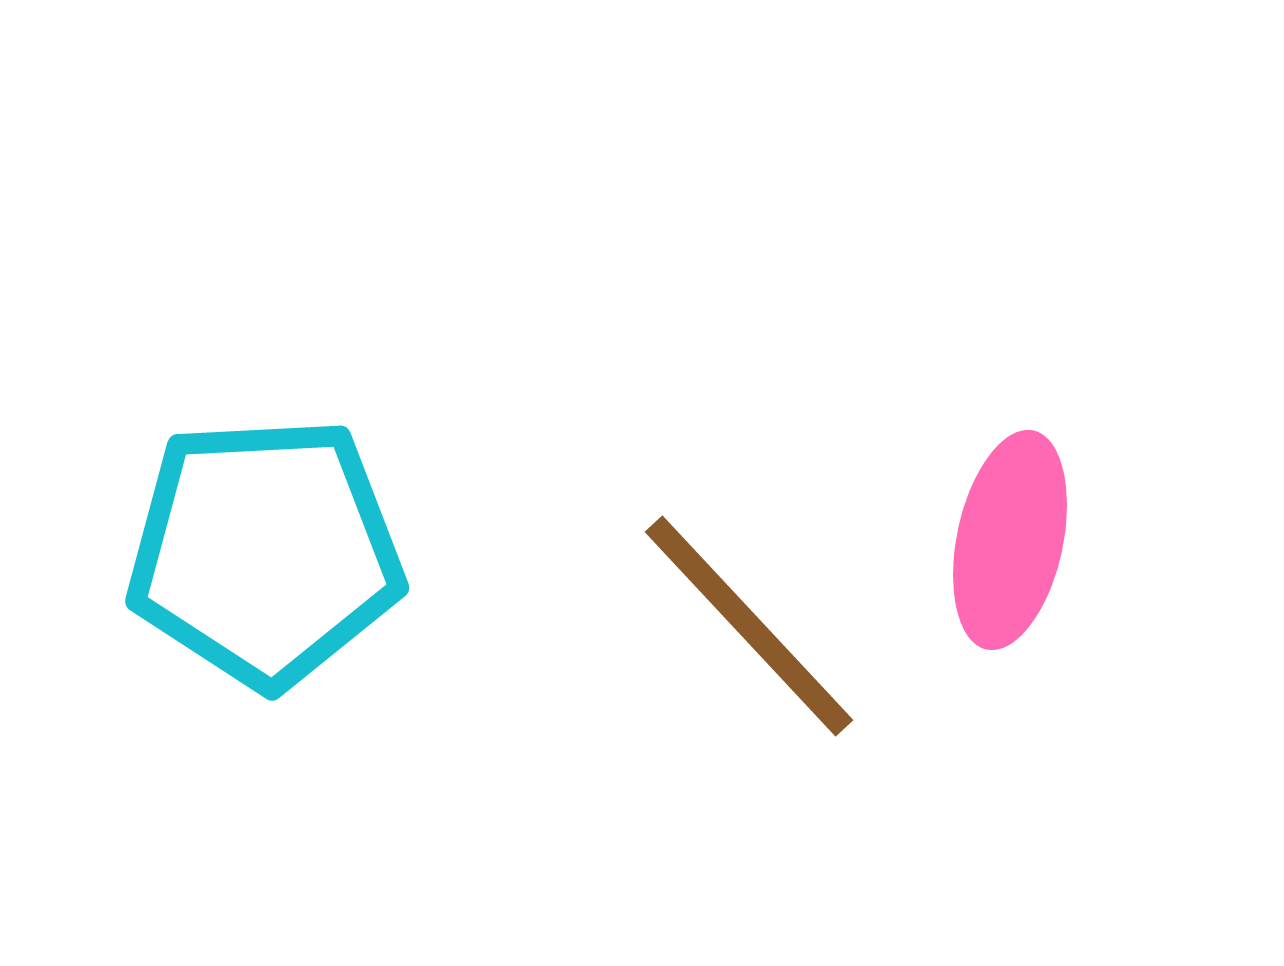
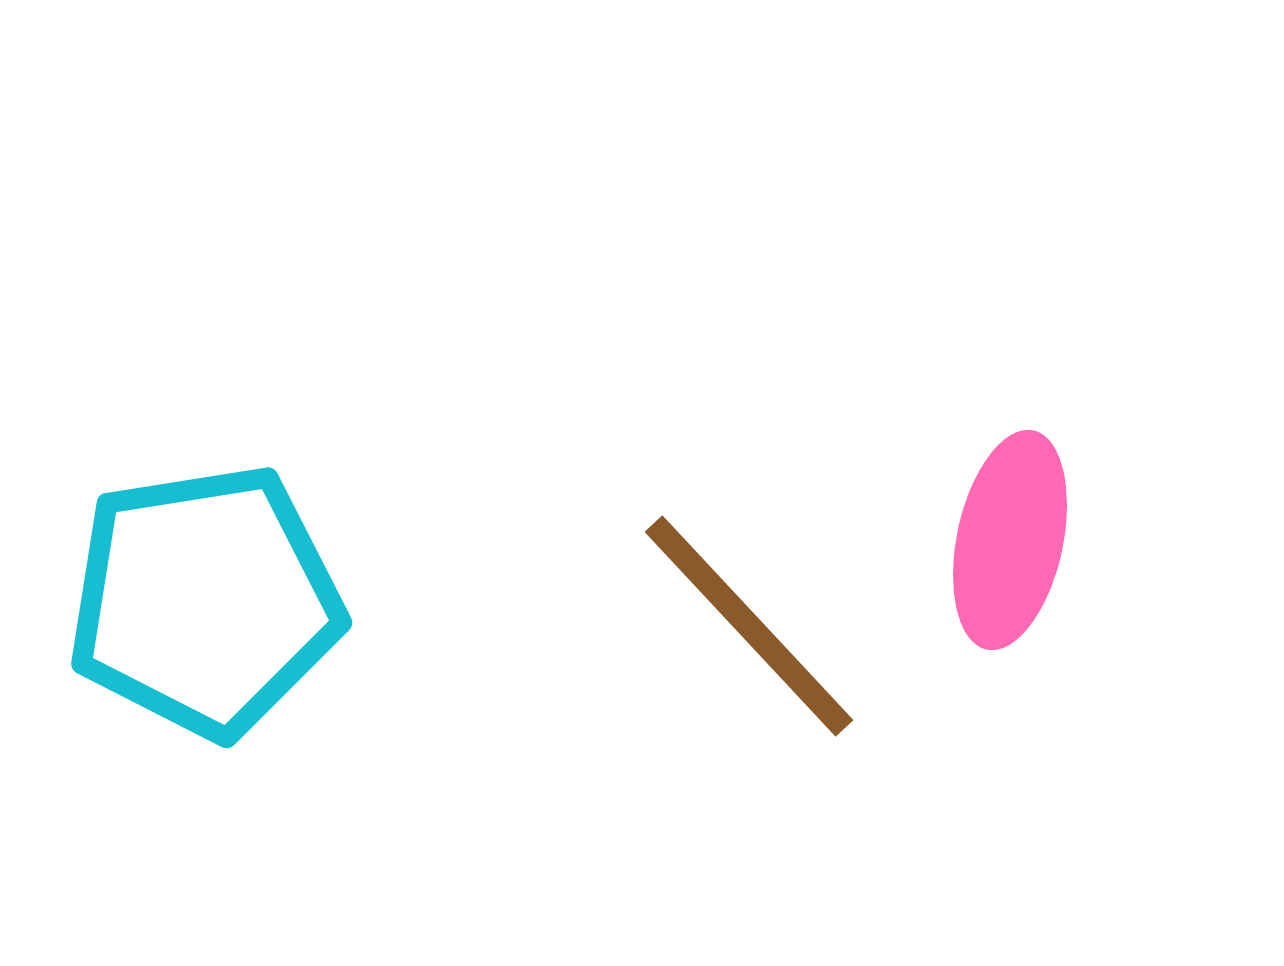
cyan pentagon: moved 60 px left, 49 px down; rotated 6 degrees counterclockwise
